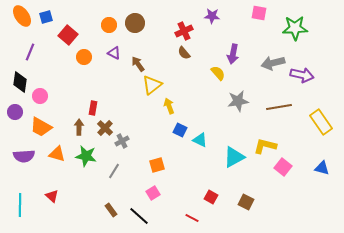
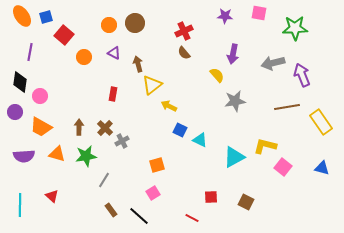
purple star at (212, 16): moved 13 px right
red square at (68, 35): moved 4 px left
purple line at (30, 52): rotated 12 degrees counterclockwise
brown arrow at (138, 64): rotated 21 degrees clockwise
yellow semicircle at (218, 73): moved 1 px left, 2 px down
purple arrow at (302, 75): rotated 125 degrees counterclockwise
gray star at (238, 101): moved 3 px left
yellow arrow at (169, 106): rotated 42 degrees counterclockwise
brown line at (279, 107): moved 8 px right
red rectangle at (93, 108): moved 20 px right, 14 px up
green star at (86, 156): rotated 20 degrees counterclockwise
gray line at (114, 171): moved 10 px left, 9 px down
red square at (211, 197): rotated 32 degrees counterclockwise
